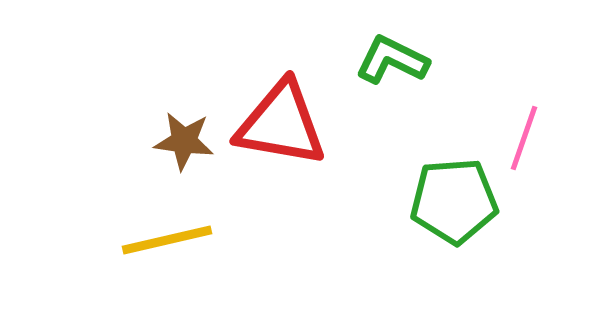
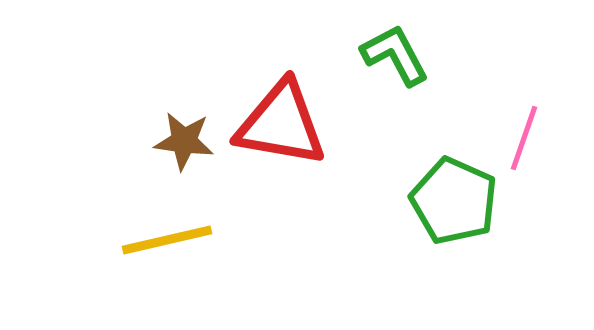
green L-shape: moved 3 px right, 5 px up; rotated 36 degrees clockwise
green pentagon: rotated 28 degrees clockwise
